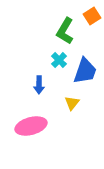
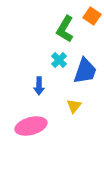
orange square: rotated 24 degrees counterclockwise
green L-shape: moved 2 px up
blue arrow: moved 1 px down
yellow triangle: moved 2 px right, 3 px down
